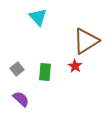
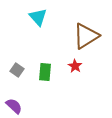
brown triangle: moved 5 px up
gray square: moved 1 px down; rotated 16 degrees counterclockwise
purple semicircle: moved 7 px left, 7 px down
